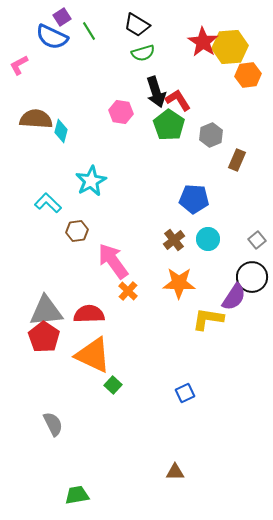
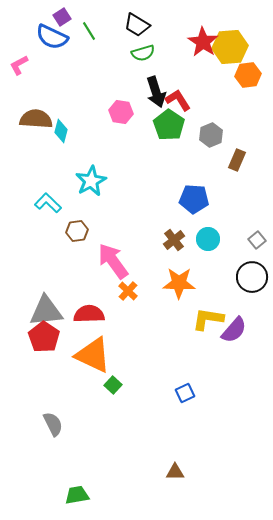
purple semicircle: moved 33 px down; rotated 8 degrees clockwise
